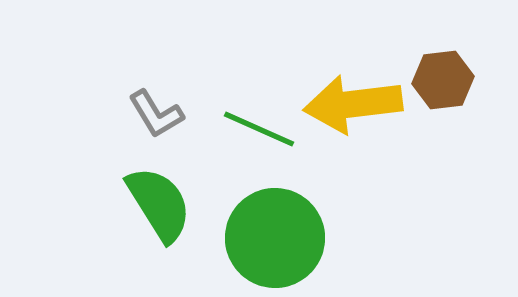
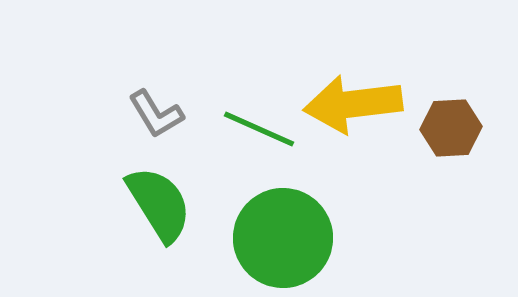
brown hexagon: moved 8 px right, 48 px down; rotated 4 degrees clockwise
green circle: moved 8 px right
